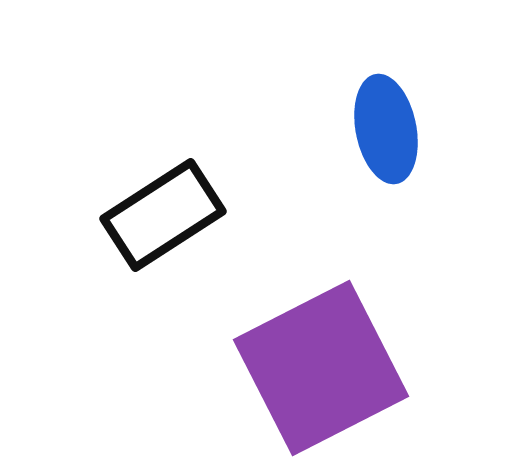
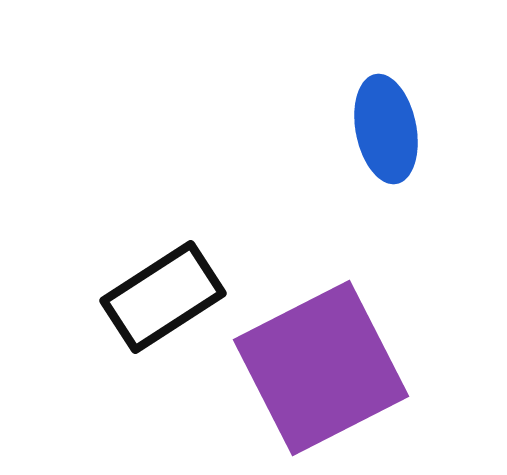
black rectangle: moved 82 px down
